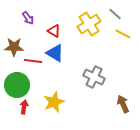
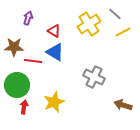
purple arrow: rotated 128 degrees counterclockwise
yellow line: moved 2 px up; rotated 56 degrees counterclockwise
blue triangle: moved 1 px up
brown arrow: moved 1 px down; rotated 48 degrees counterclockwise
